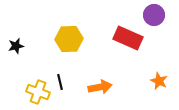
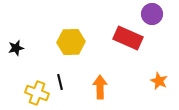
purple circle: moved 2 px left, 1 px up
yellow hexagon: moved 2 px right, 3 px down
black star: moved 2 px down
orange arrow: rotated 80 degrees counterclockwise
yellow cross: moved 1 px left, 1 px down
